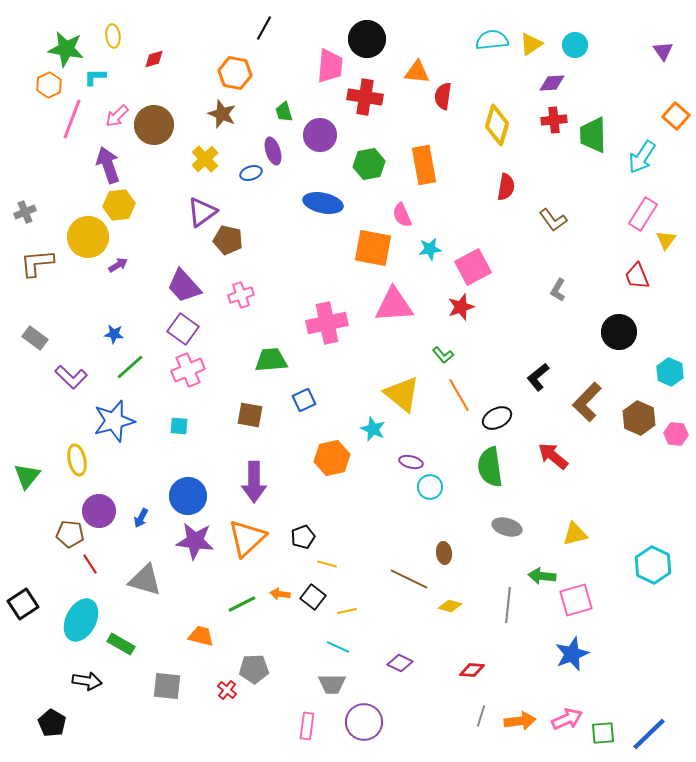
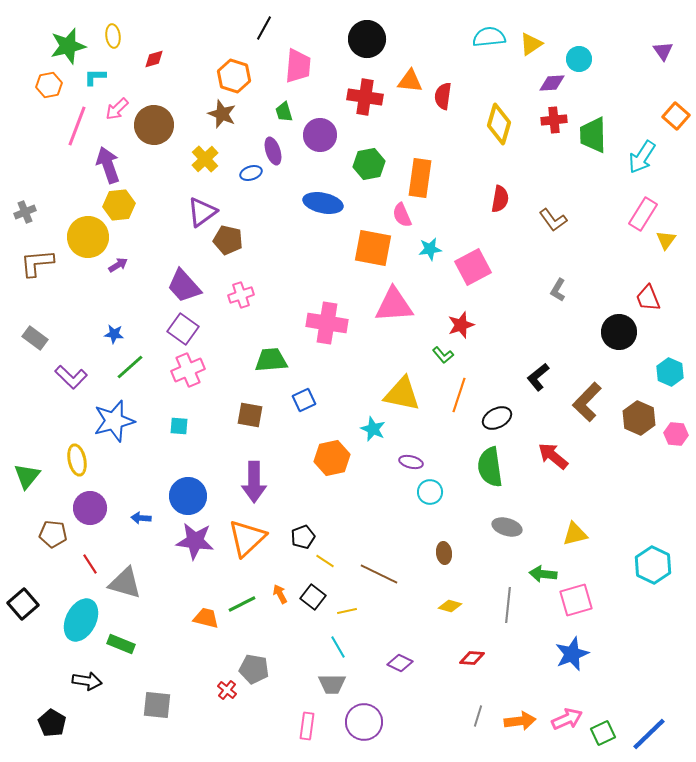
cyan semicircle at (492, 40): moved 3 px left, 3 px up
cyan circle at (575, 45): moved 4 px right, 14 px down
green star at (66, 49): moved 2 px right, 3 px up; rotated 24 degrees counterclockwise
pink trapezoid at (330, 66): moved 32 px left
orange triangle at (417, 72): moved 7 px left, 9 px down
orange hexagon at (235, 73): moved 1 px left, 3 px down; rotated 8 degrees clockwise
orange hexagon at (49, 85): rotated 15 degrees clockwise
pink arrow at (117, 116): moved 7 px up
pink line at (72, 119): moved 5 px right, 7 px down
yellow diamond at (497, 125): moved 2 px right, 1 px up
orange rectangle at (424, 165): moved 4 px left, 13 px down; rotated 18 degrees clockwise
red semicircle at (506, 187): moved 6 px left, 12 px down
red trapezoid at (637, 276): moved 11 px right, 22 px down
red star at (461, 307): moved 18 px down
pink cross at (327, 323): rotated 21 degrees clockwise
yellow triangle at (402, 394): rotated 27 degrees counterclockwise
orange line at (459, 395): rotated 48 degrees clockwise
cyan circle at (430, 487): moved 5 px down
purple circle at (99, 511): moved 9 px left, 3 px up
blue arrow at (141, 518): rotated 66 degrees clockwise
brown pentagon at (70, 534): moved 17 px left
yellow line at (327, 564): moved 2 px left, 3 px up; rotated 18 degrees clockwise
green arrow at (542, 576): moved 1 px right, 2 px up
brown line at (409, 579): moved 30 px left, 5 px up
gray triangle at (145, 580): moved 20 px left, 3 px down
orange arrow at (280, 594): rotated 54 degrees clockwise
black square at (23, 604): rotated 8 degrees counterclockwise
orange trapezoid at (201, 636): moved 5 px right, 18 px up
green rectangle at (121, 644): rotated 8 degrees counterclockwise
cyan line at (338, 647): rotated 35 degrees clockwise
gray pentagon at (254, 669): rotated 12 degrees clockwise
red diamond at (472, 670): moved 12 px up
gray square at (167, 686): moved 10 px left, 19 px down
gray line at (481, 716): moved 3 px left
green square at (603, 733): rotated 20 degrees counterclockwise
